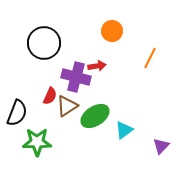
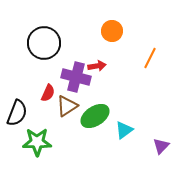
red semicircle: moved 2 px left, 3 px up
